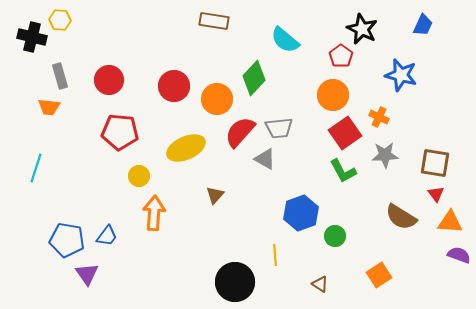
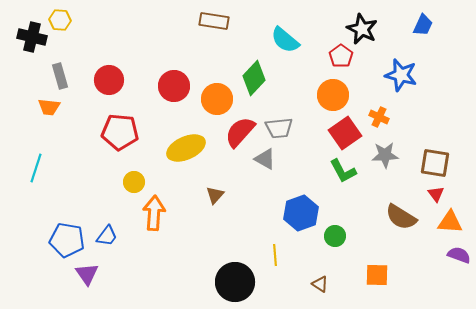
yellow circle at (139, 176): moved 5 px left, 6 px down
orange square at (379, 275): moved 2 px left; rotated 35 degrees clockwise
